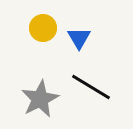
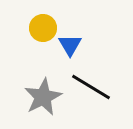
blue triangle: moved 9 px left, 7 px down
gray star: moved 3 px right, 2 px up
